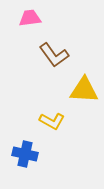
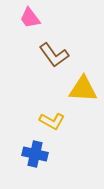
pink trapezoid: rotated 120 degrees counterclockwise
yellow triangle: moved 1 px left, 1 px up
blue cross: moved 10 px right
